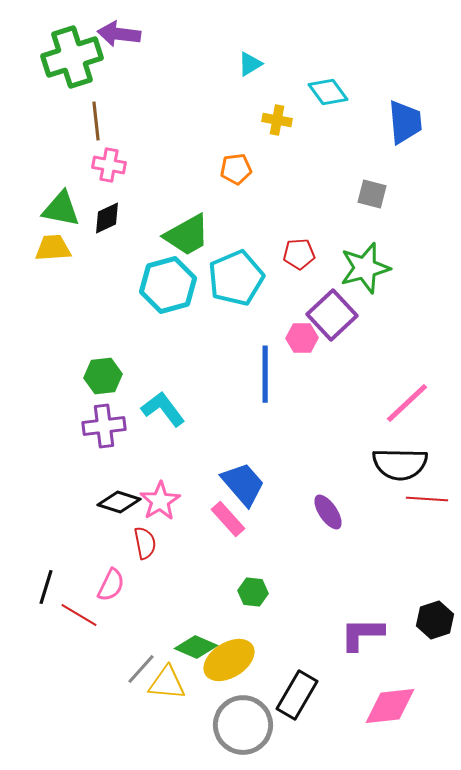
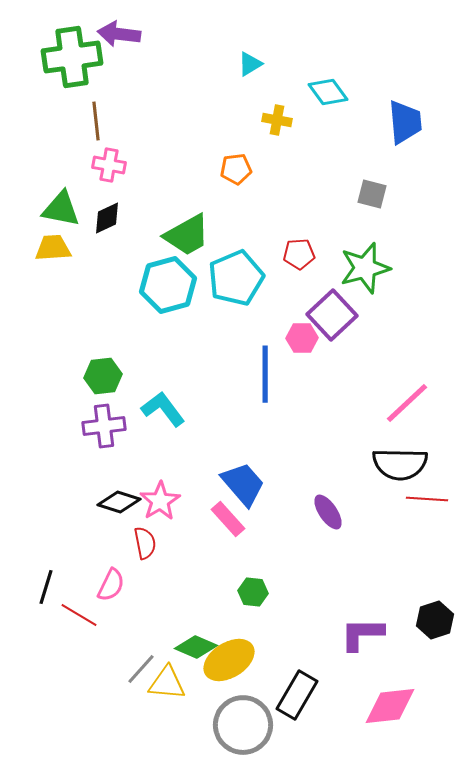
green cross at (72, 57): rotated 10 degrees clockwise
